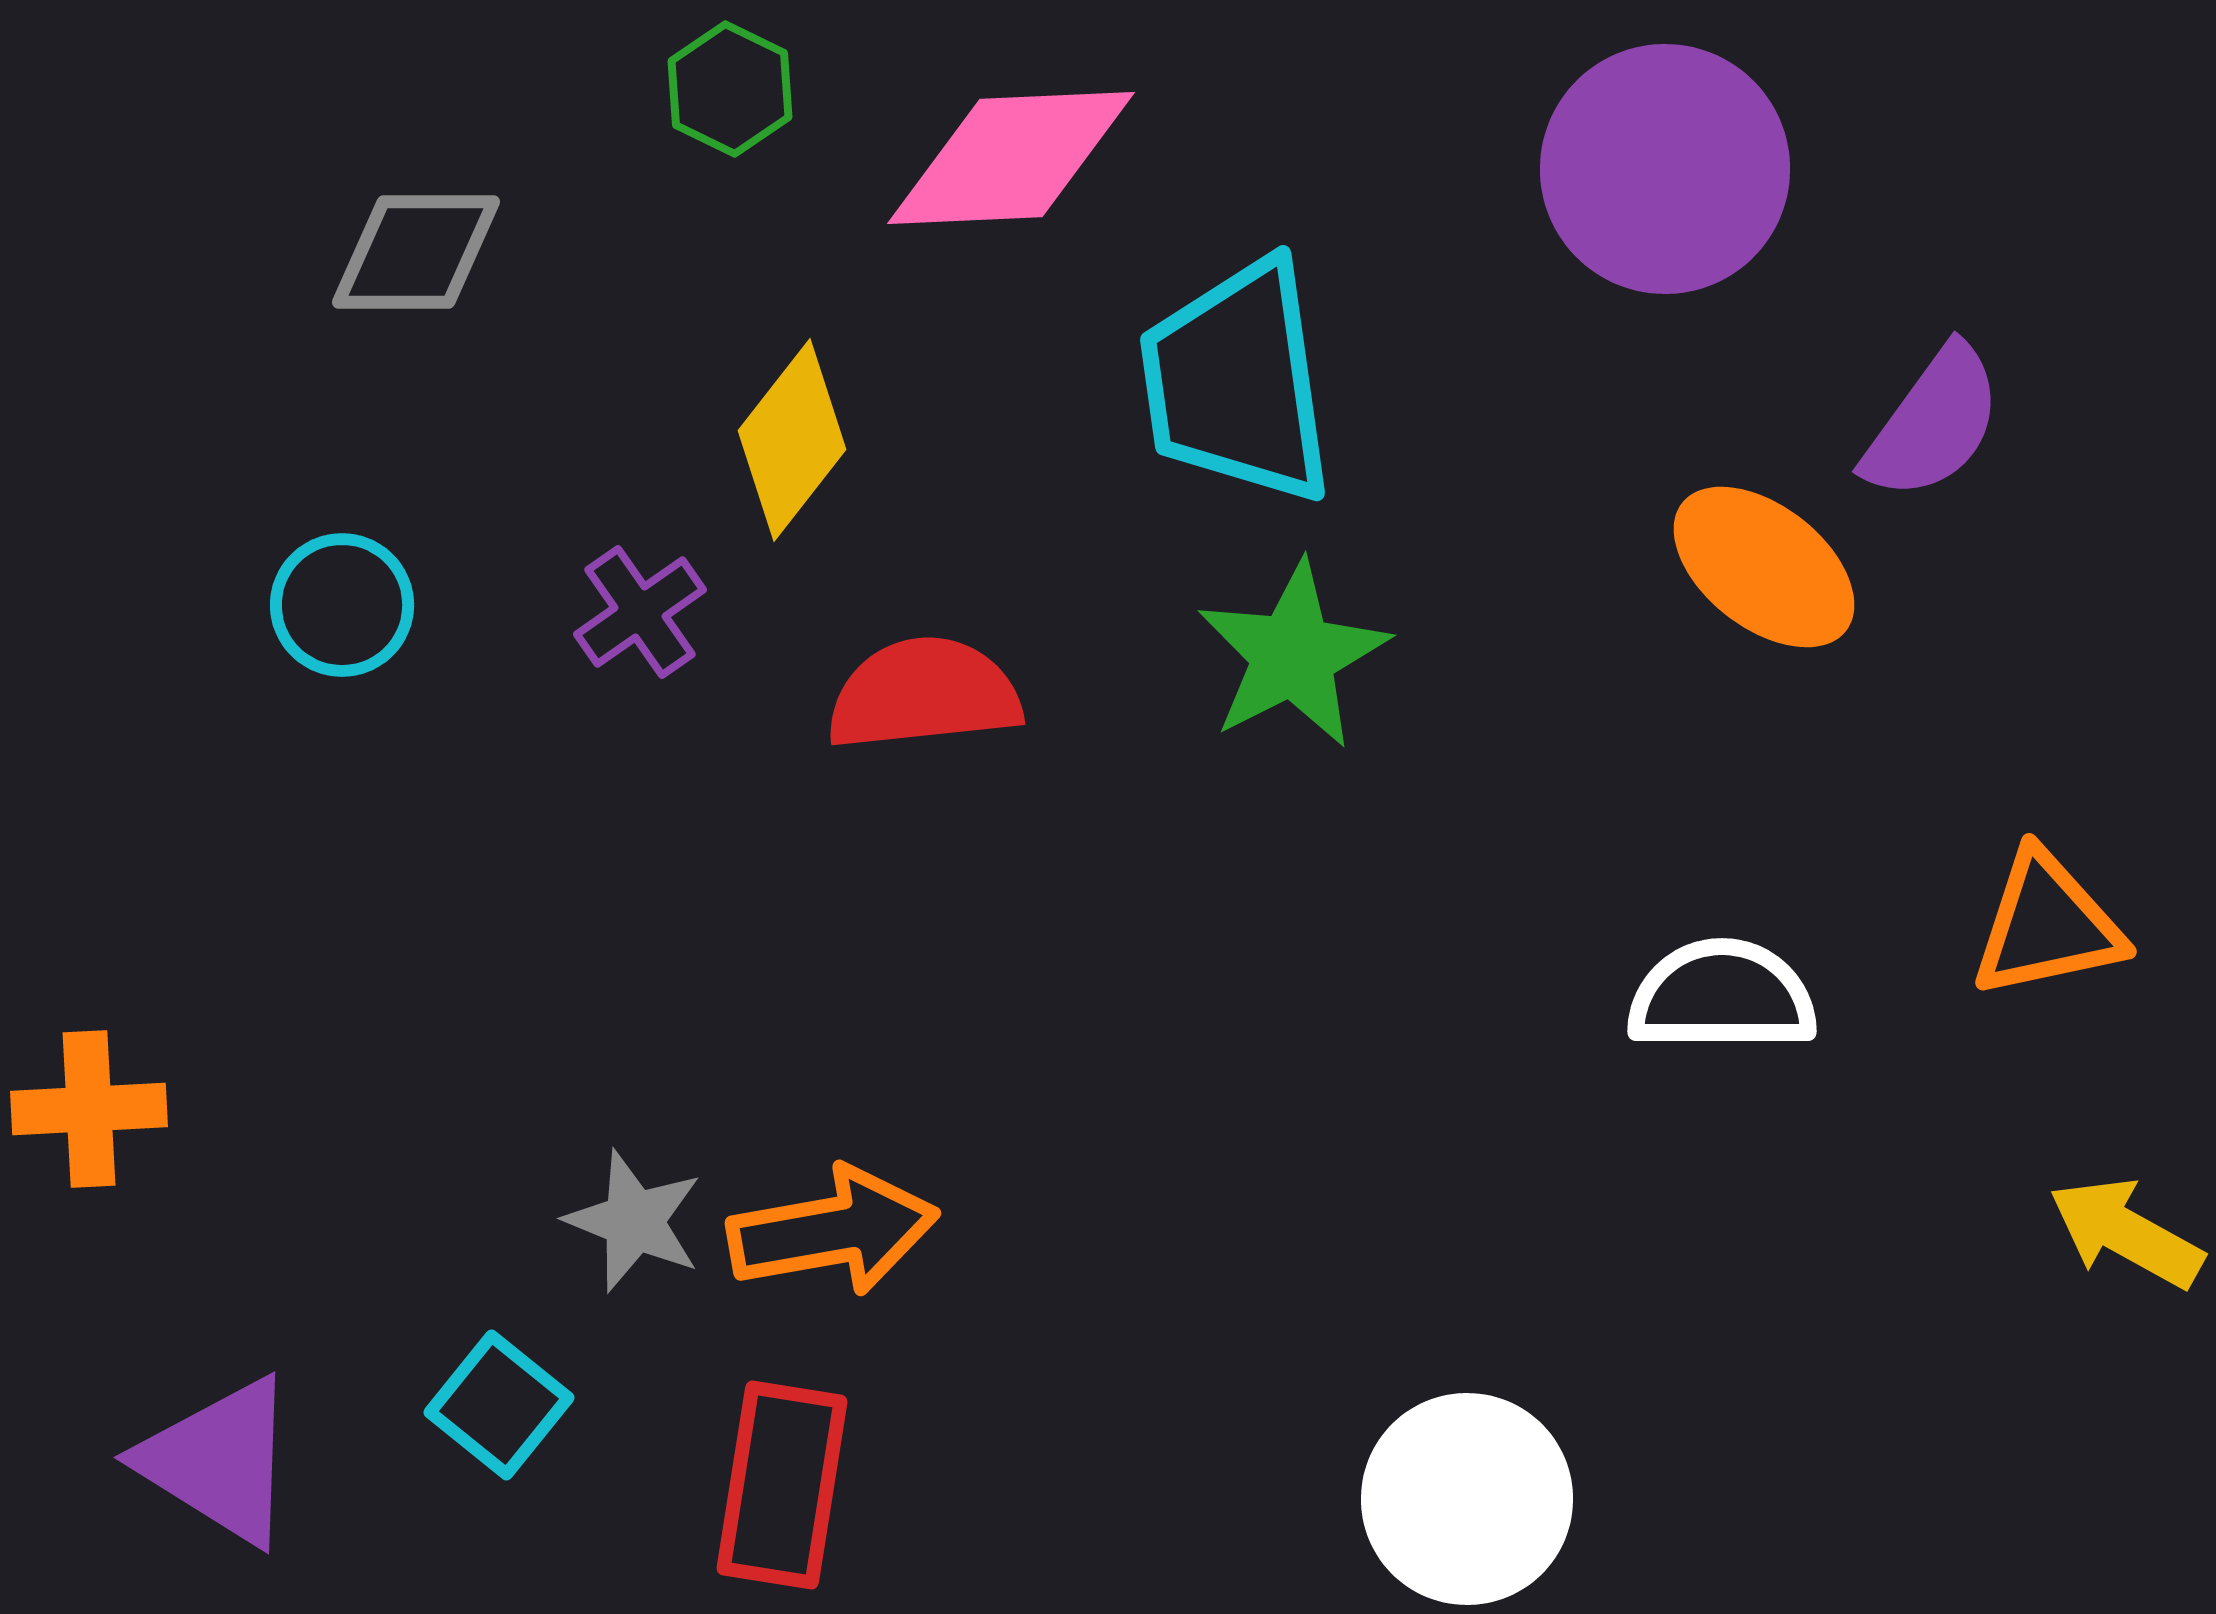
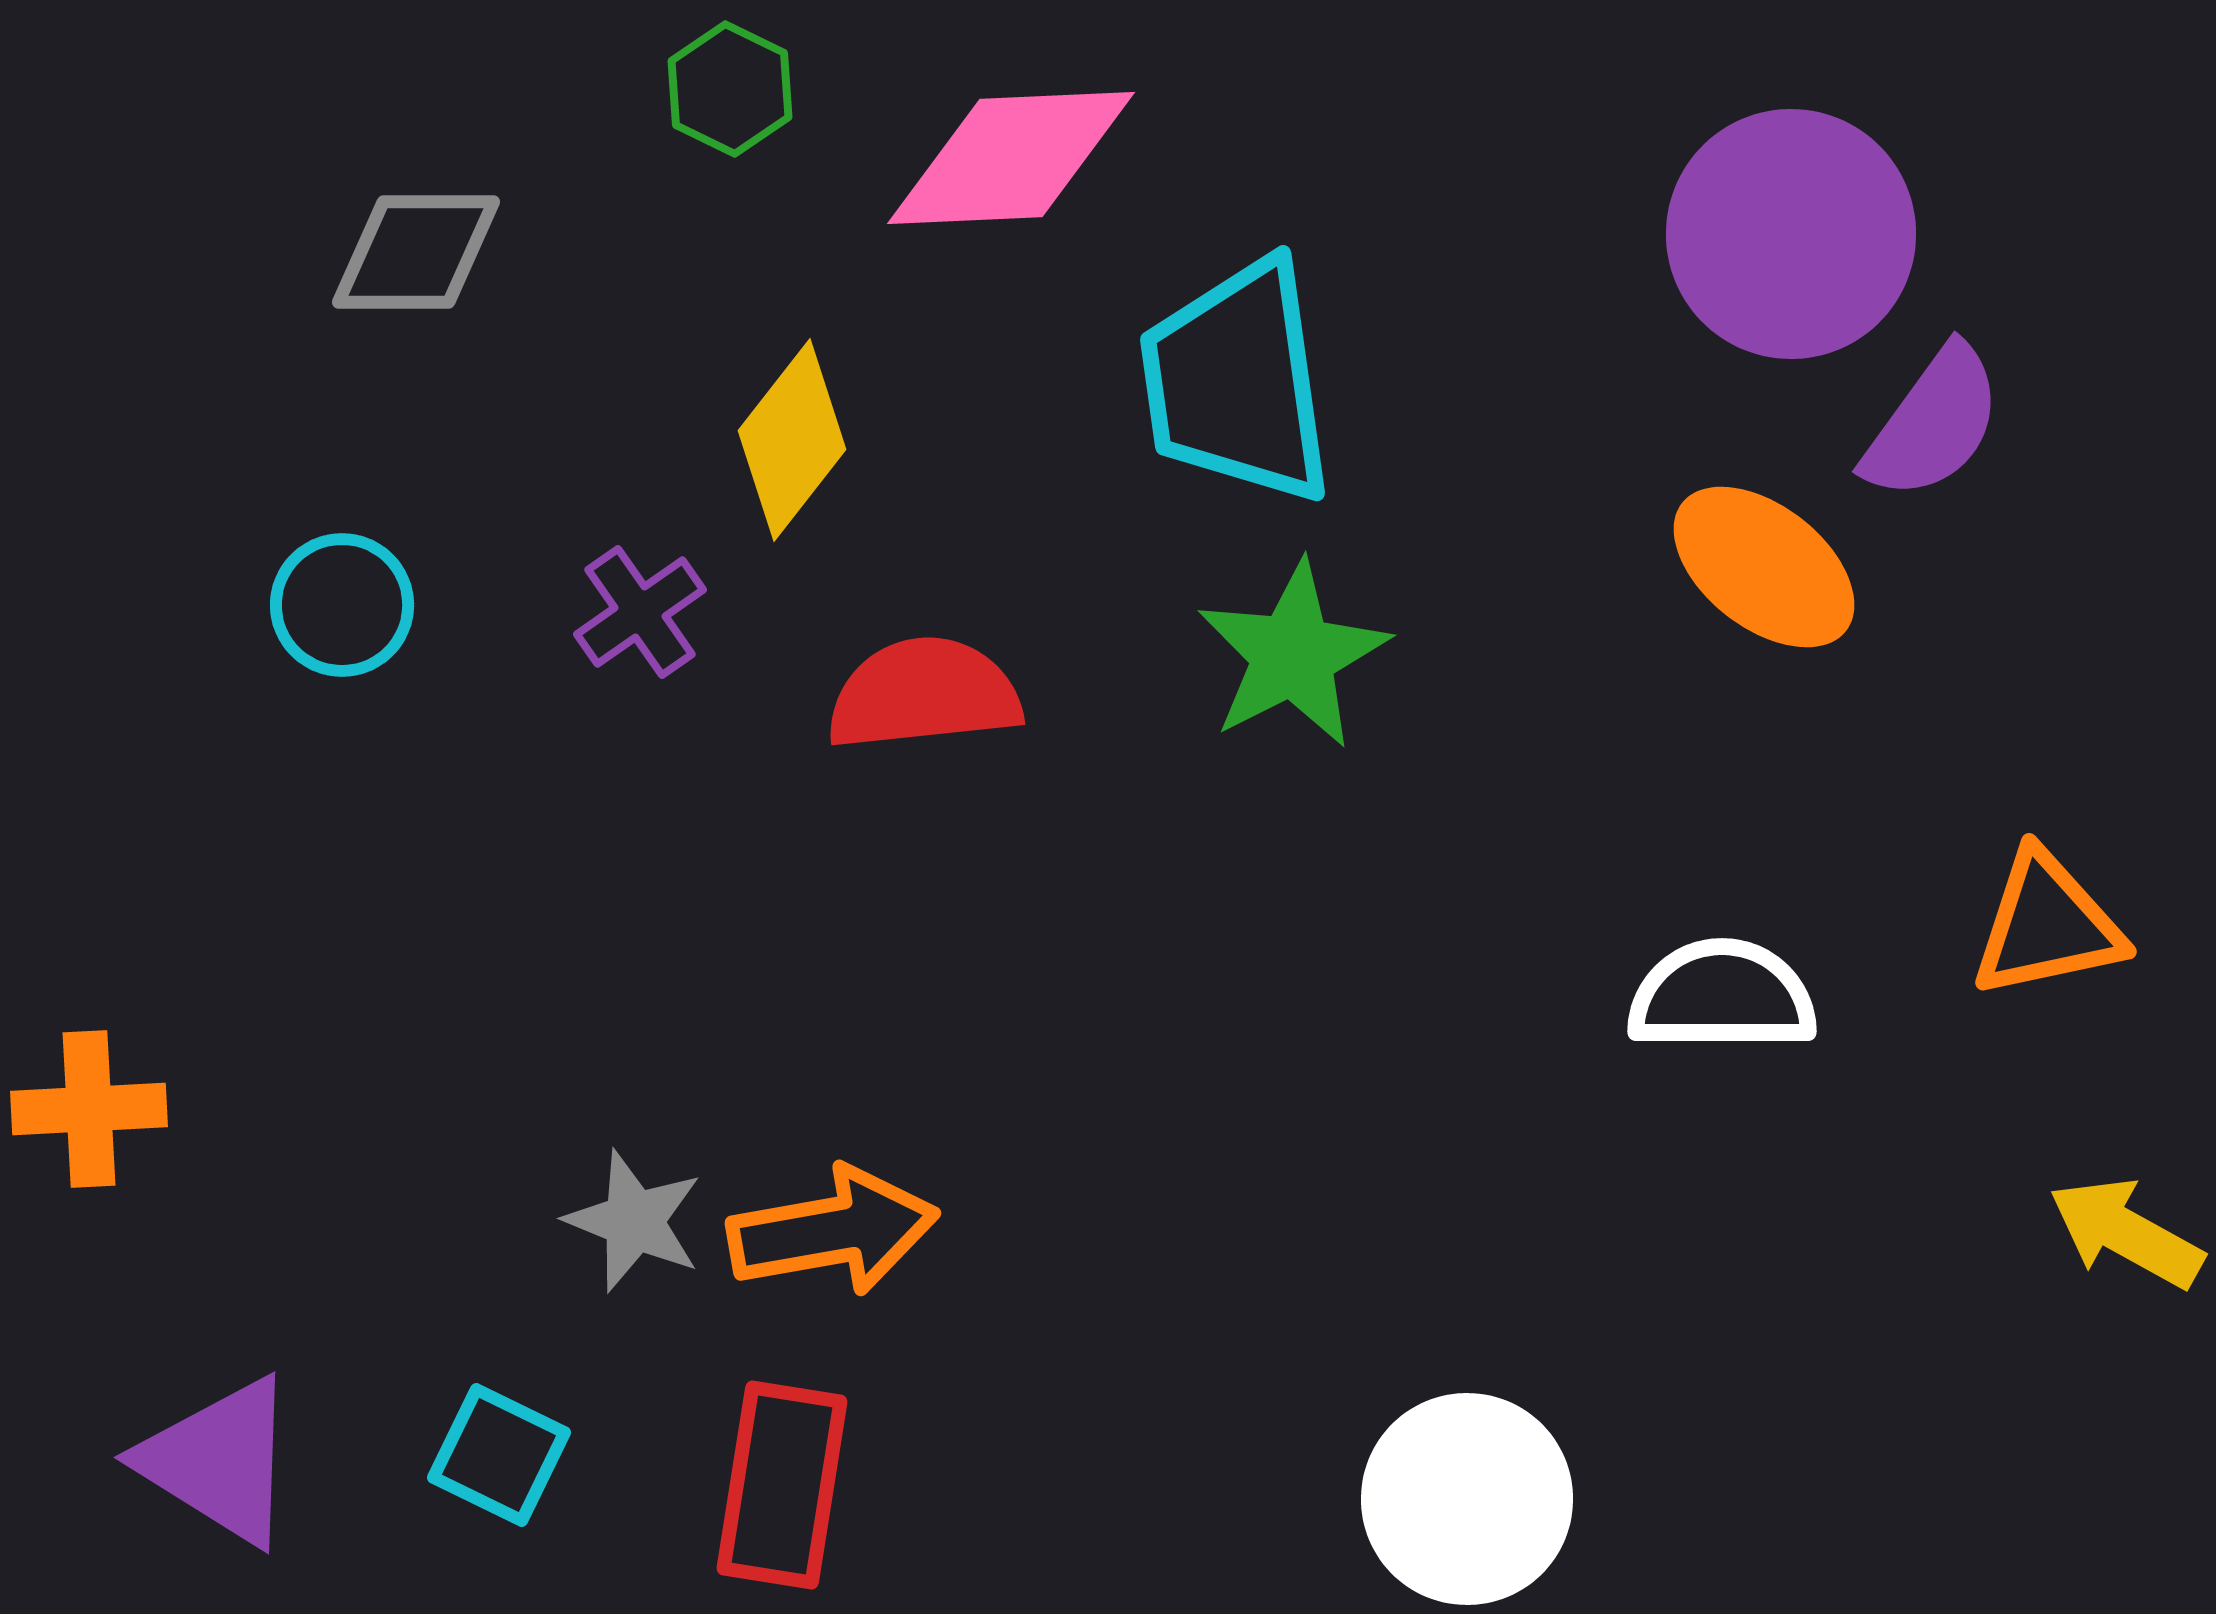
purple circle: moved 126 px right, 65 px down
cyan square: moved 50 px down; rotated 13 degrees counterclockwise
